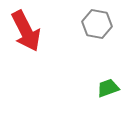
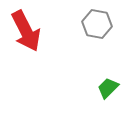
green trapezoid: rotated 25 degrees counterclockwise
